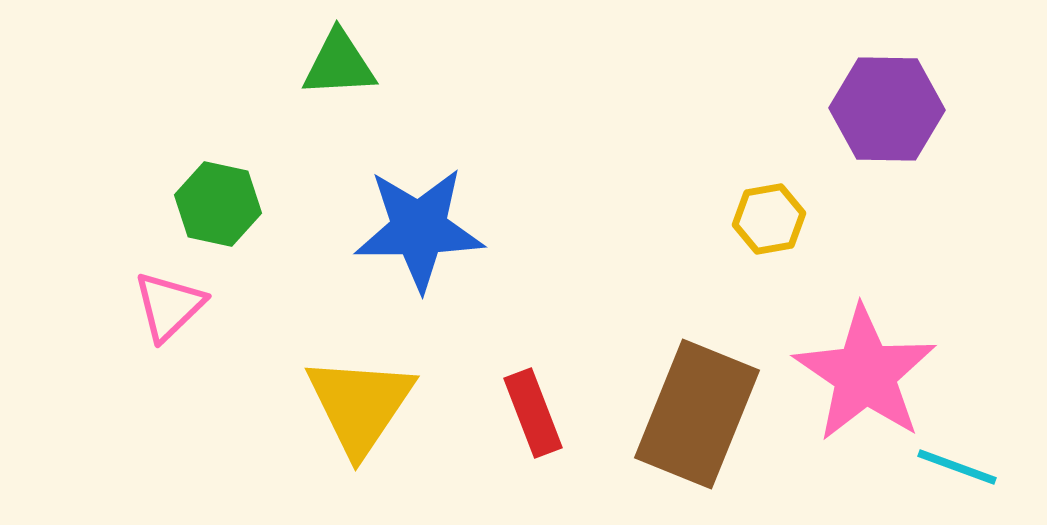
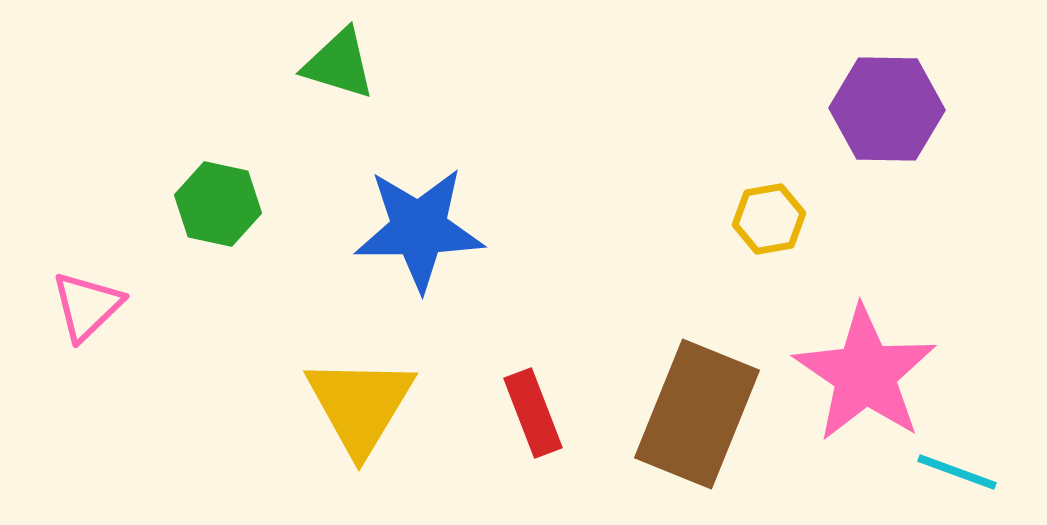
green triangle: rotated 20 degrees clockwise
pink triangle: moved 82 px left
yellow triangle: rotated 3 degrees counterclockwise
cyan line: moved 5 px down
